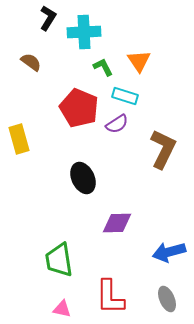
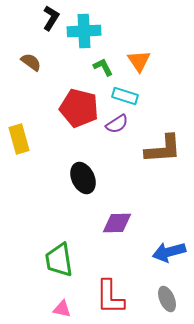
black L-shape: moved 3 px right
cyan cross: moved 1 px up
red pentagon: rotated 9 degrees counterclockwise
brown L-shape: rotated 60 degrees clockwise
